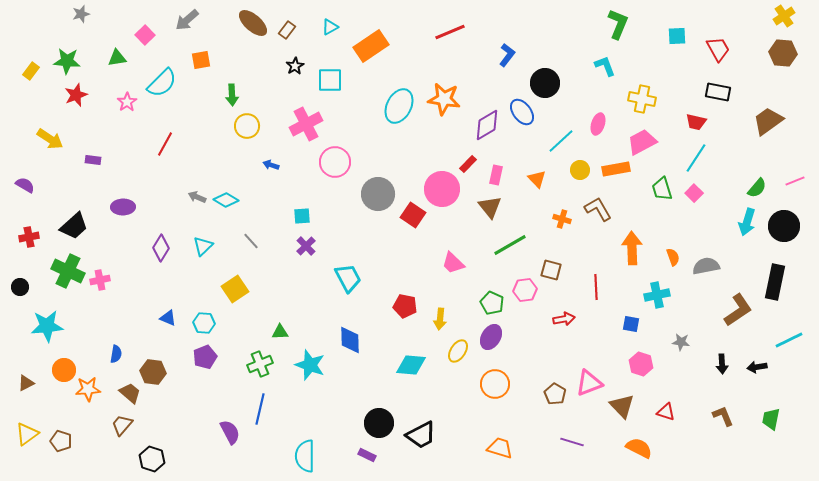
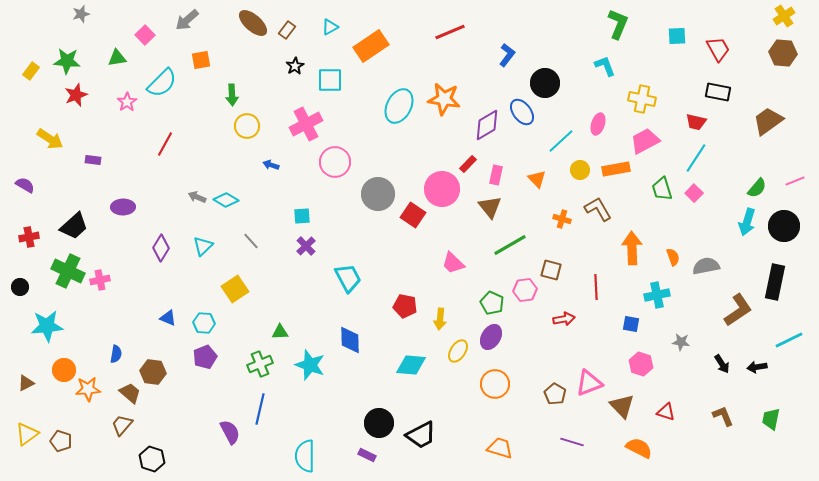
pink trapezoid at (642, 142): moved 3 px right, 1 px up
black arrow at (722, 364): rotated 30 degrees counterclockwise
